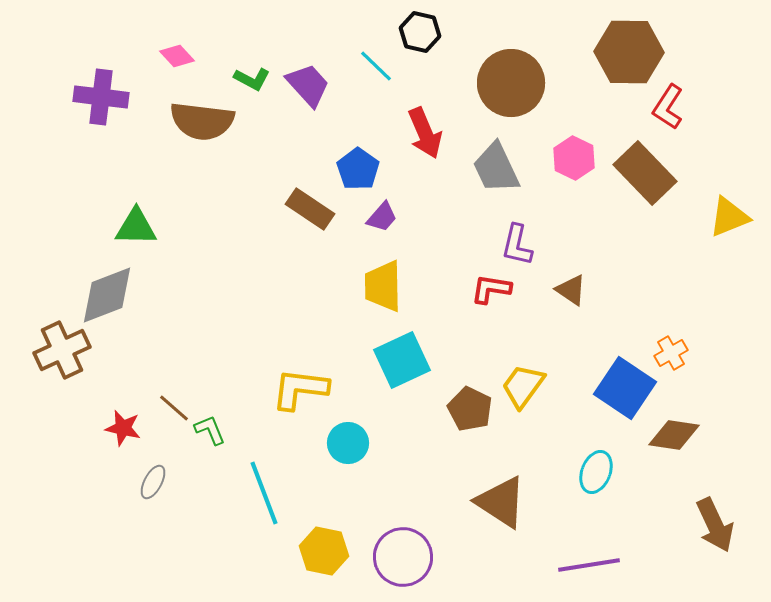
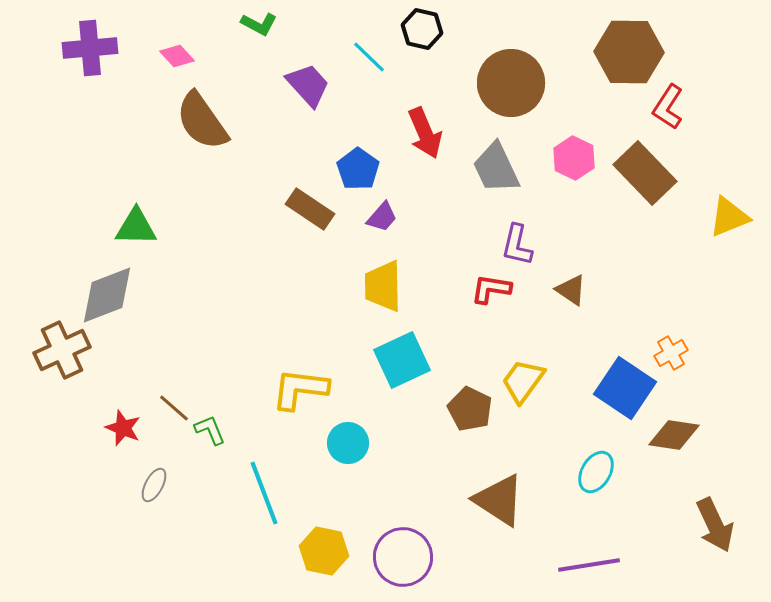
black hexagon at (420, 32): moved 2 px right, 3 px up
cyan line at (376, 66): moved 7 px left, 9 px up
green L-shape at (252, 79): moved 7 px right, 55 px up
purple cross at (101, 97): moved 11 px left, 49 px up; rotated 12 degrees counterclockwise
brown semicircle at (202, 121): rotated 48 degrees clockwise
yellow trapezoid at (523, 386): moved 5 px up
red star at (123, 428): rotated 9 degrees clockwise
cyan ellipse at (596, 472): rotated 9 degrees clockwise
gray ellipse at (153, 482): moved 1 px right, 3 px down
brown triangle at (501, 502): moved 2 px left, 2 px up
